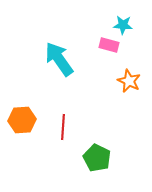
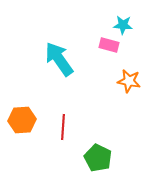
orange star: rotated 15 degrees counterclockwise
green pentagon: moved 1 px right
